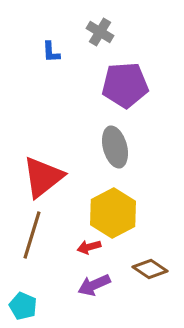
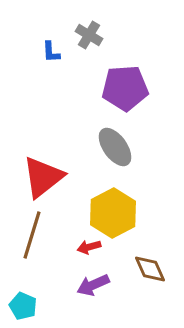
gray cross: moved 11 px left, 3 px down
purple pentagon: moved 3 px down
gray ellipse: rotated 21 degrees counterclockwise
brown diamond: rotated 32 degrees clockwise
purple arrow: moved 1 px left
